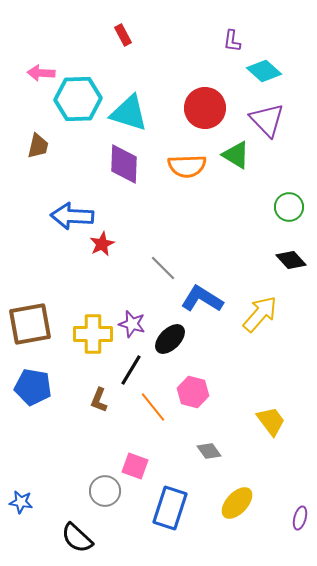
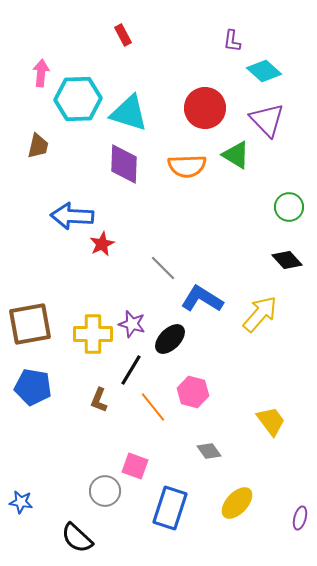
pink arrow: rotated 92 degrees clockwise
black diamond: moved 4 px left
